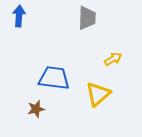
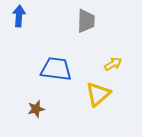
gray trapezoid: moved 1 px left, 3 px down
yellow arrow: moved 5 px down
blue trapezoid: moved 2 px right, 9 px up
